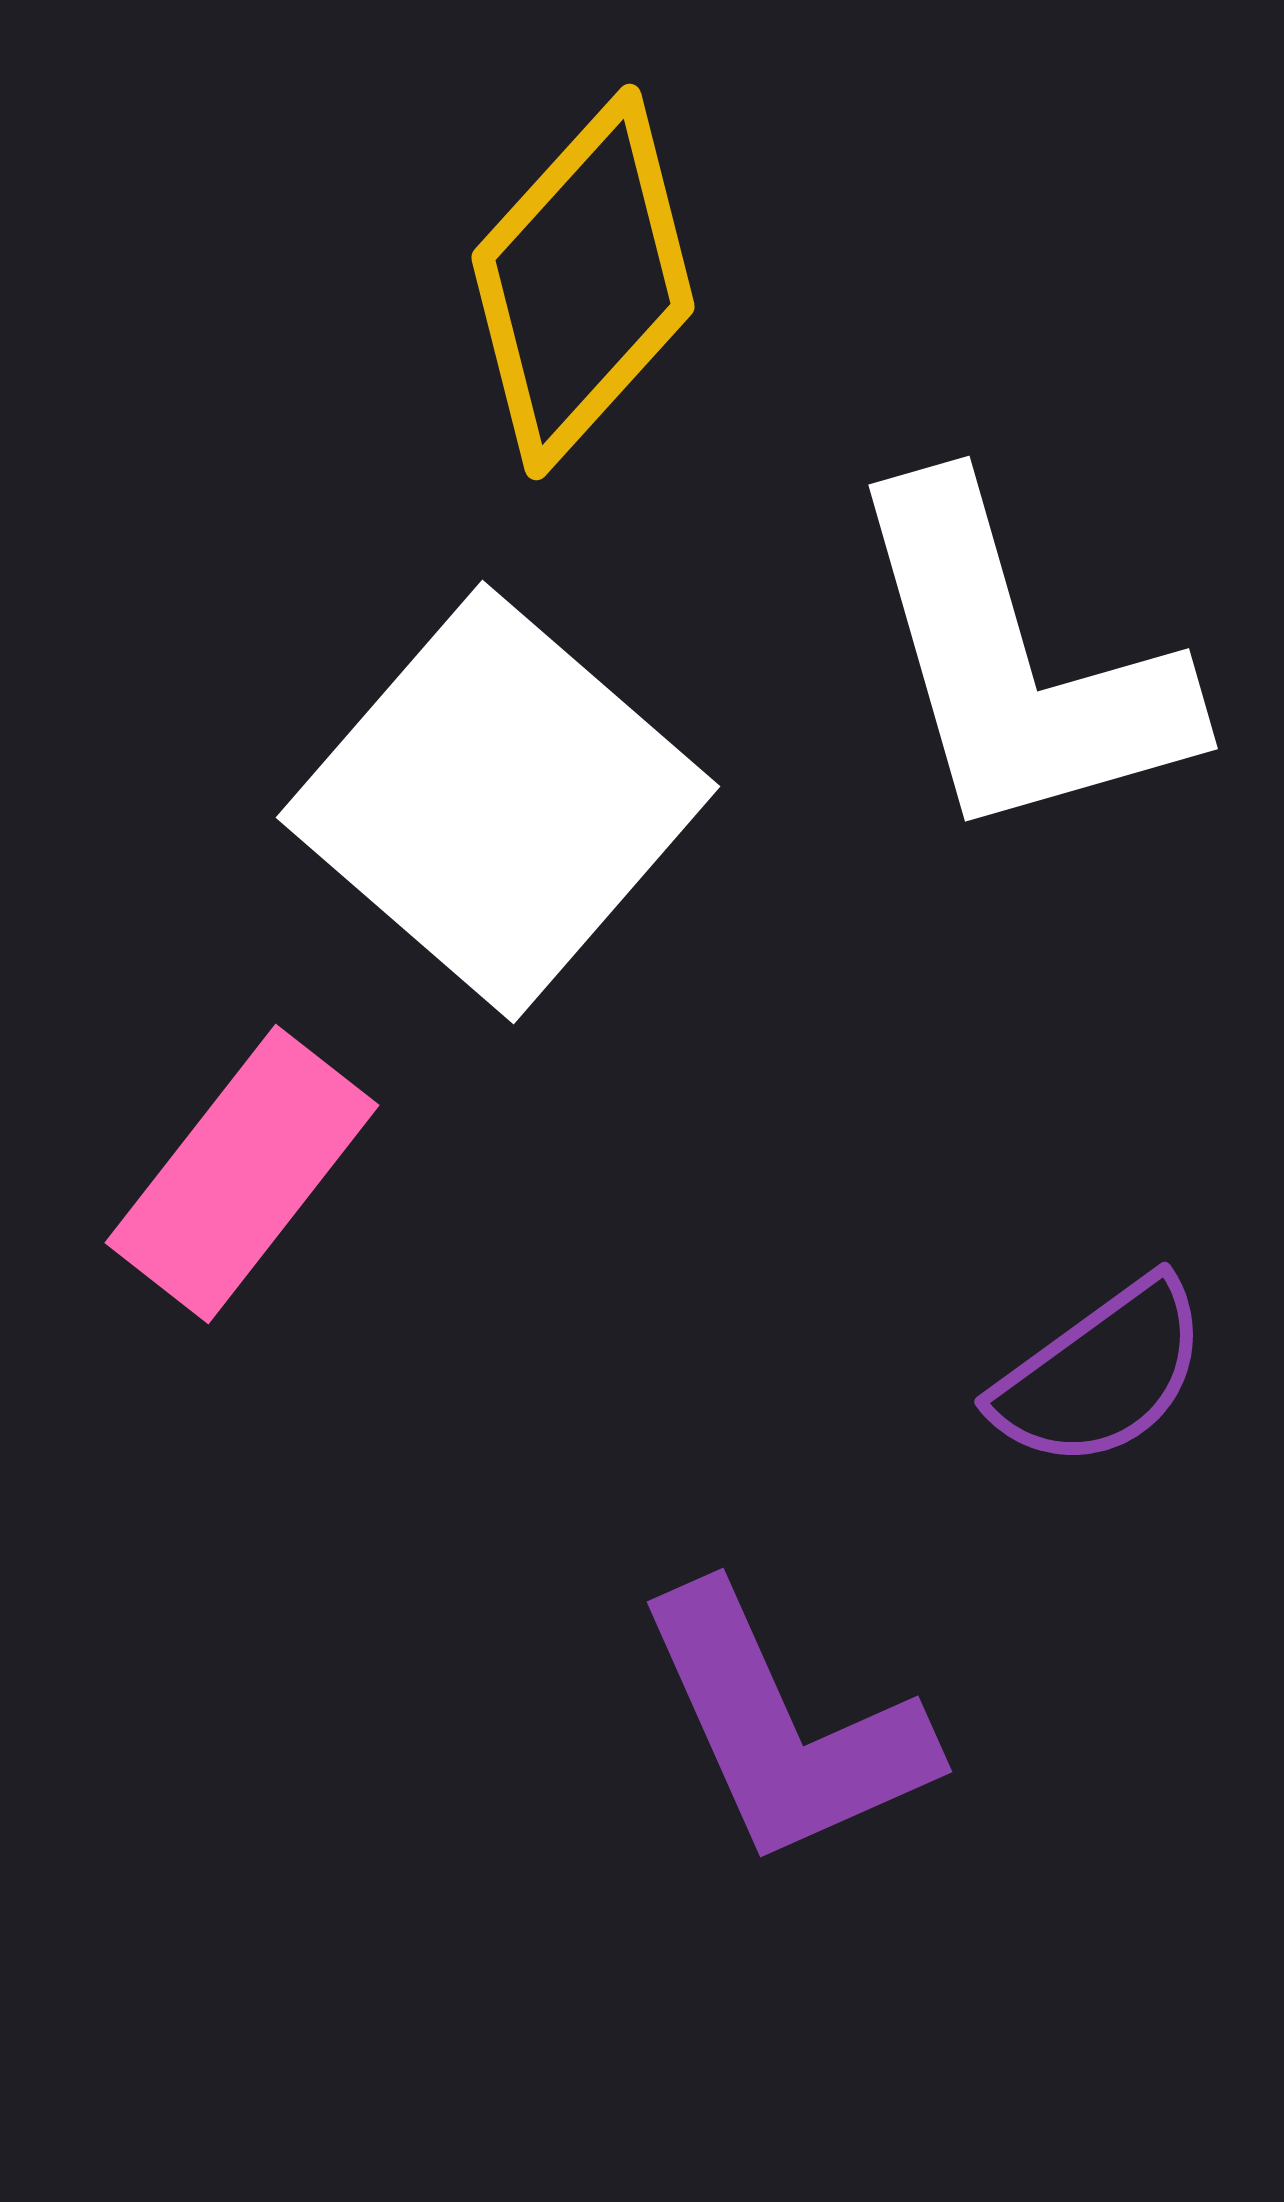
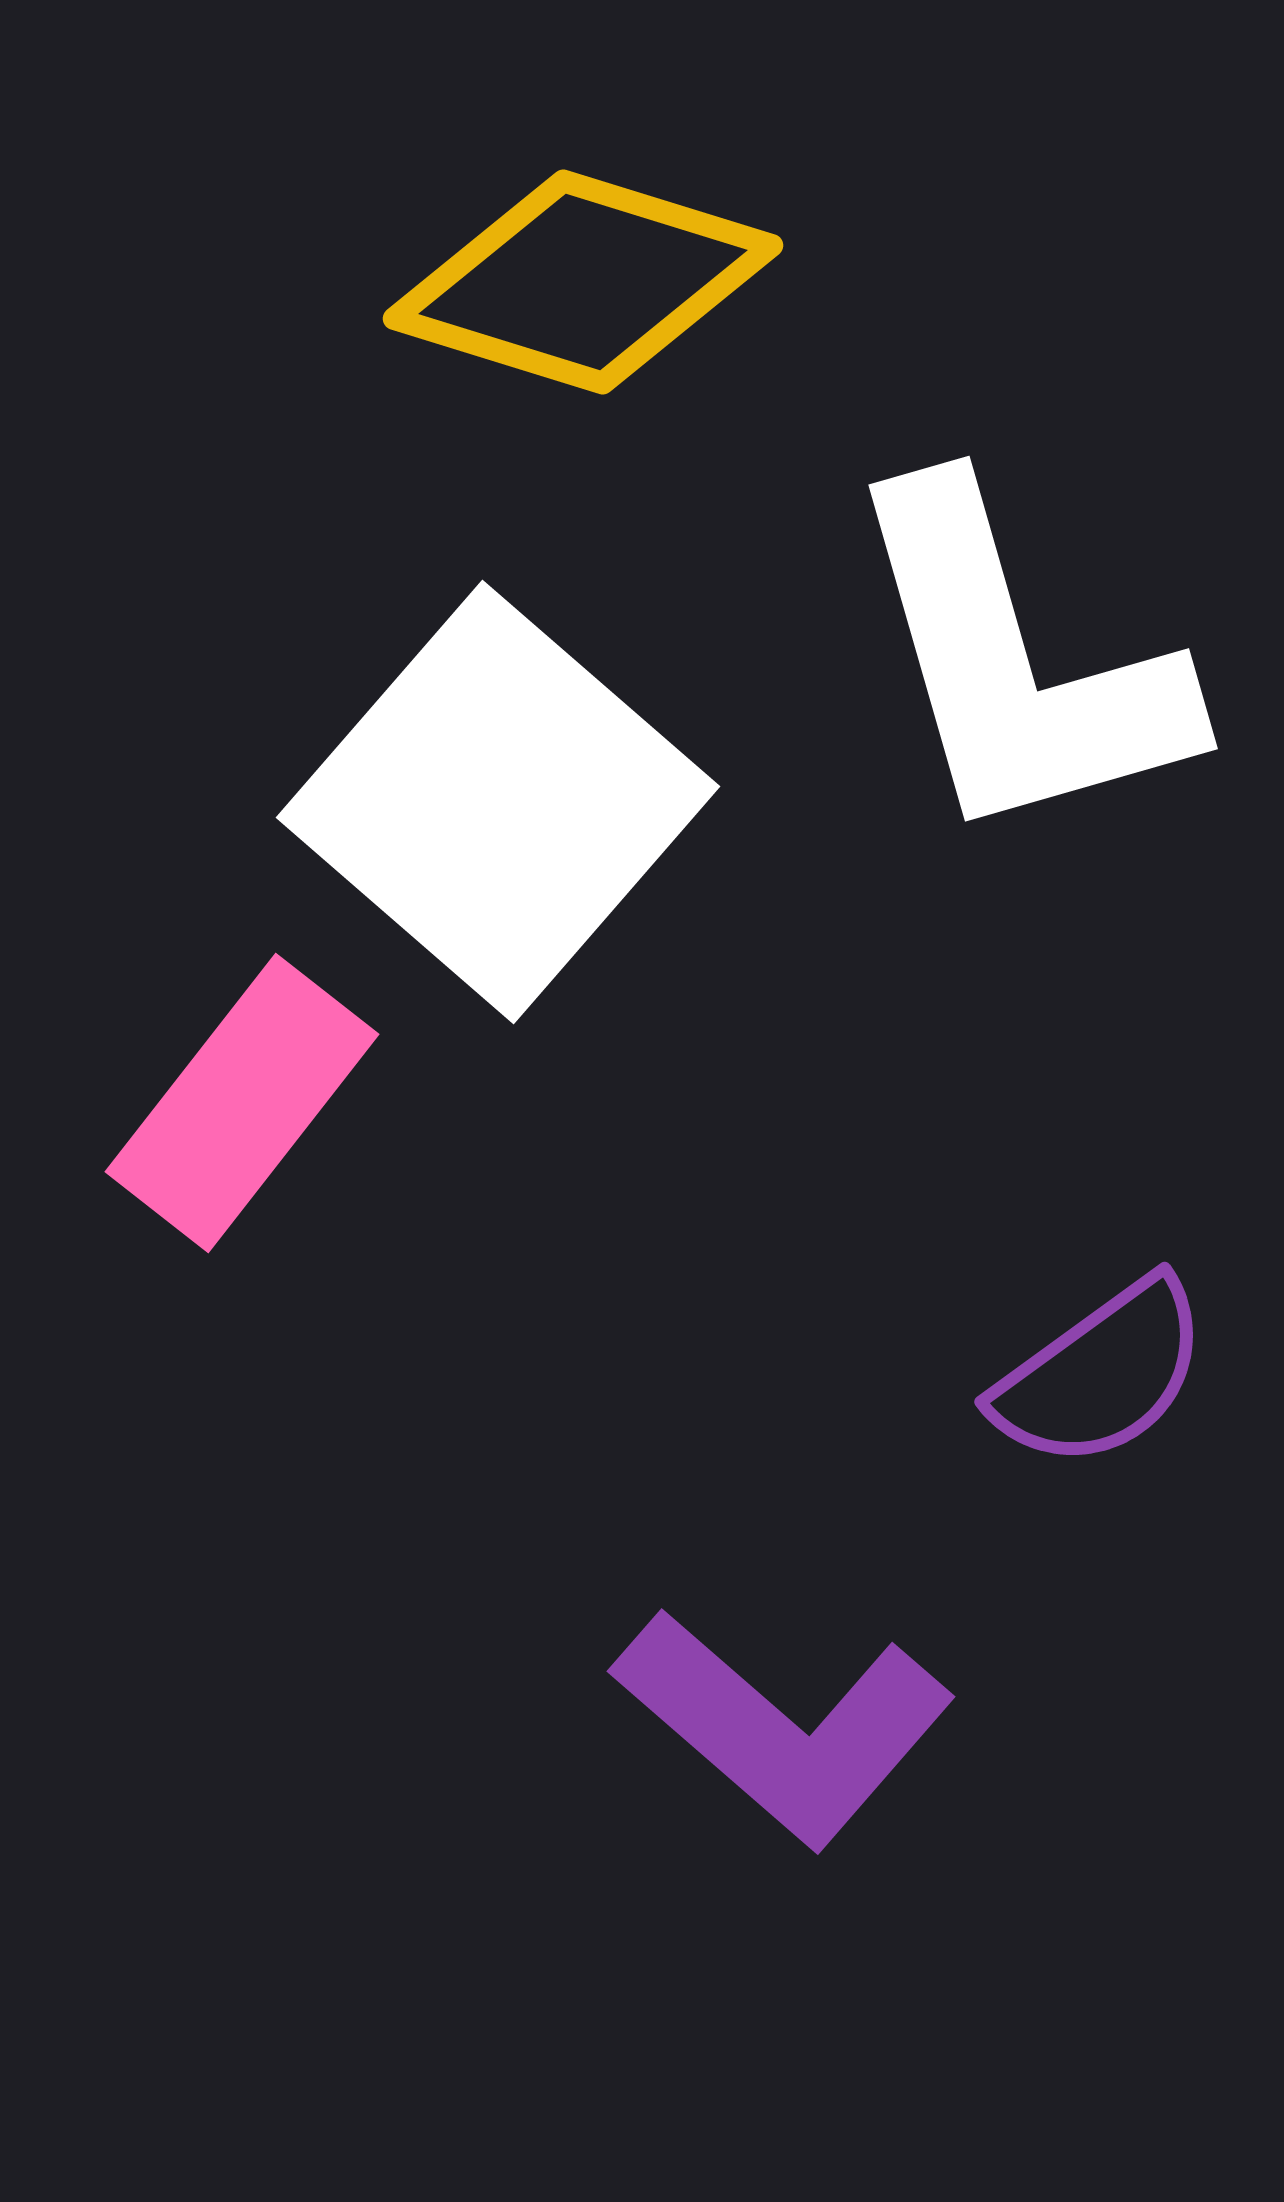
yellow diamond: rotated 65 degrees clockwise
pink rectangle: moved 71 px up
purple L-shape: rotated 25 degrees counterclockwise
